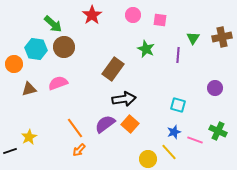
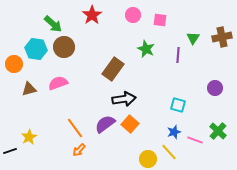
green cross: rotated 18 degrees clockwise
